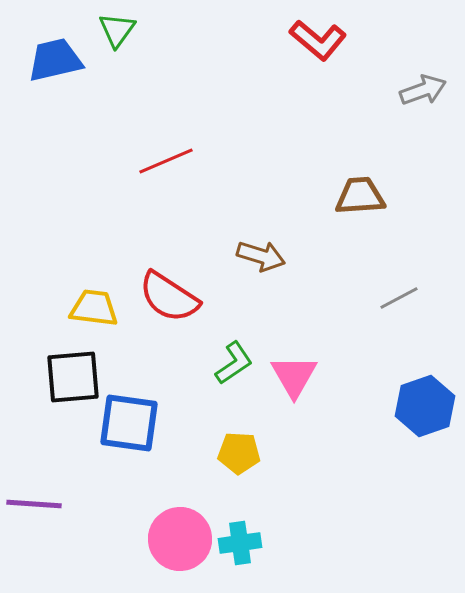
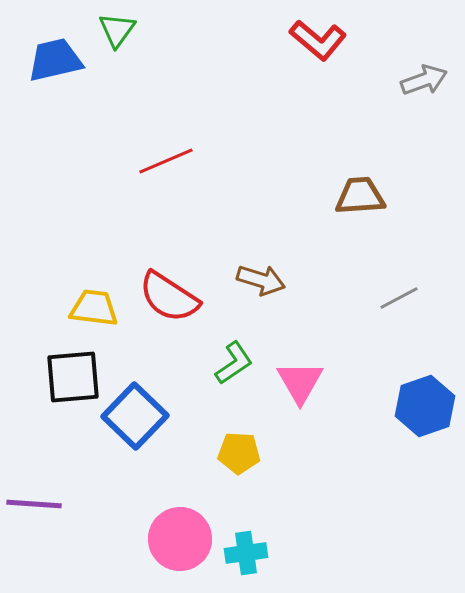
gray arrow: moved 1 px right, 10 px up
brown arrow: moved 24 px down
pink triangle: moved 6 px right, 6 px down
blue square: moved 6 px right, 7 px up; rotated 36 degrees clockwise
cyan cross: moved 6 px right, 10 px down
